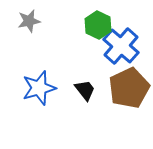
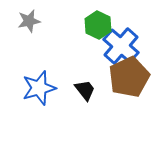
brown pentagon: moved 11 px up
